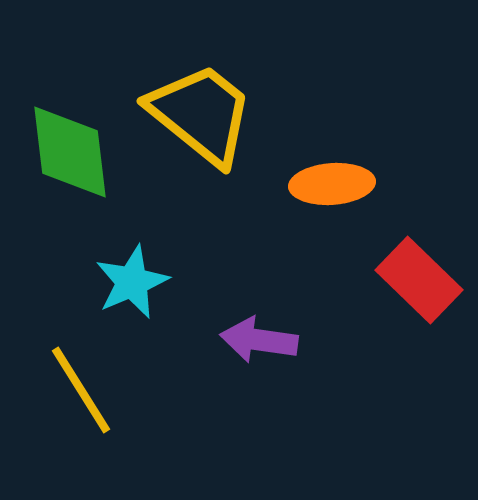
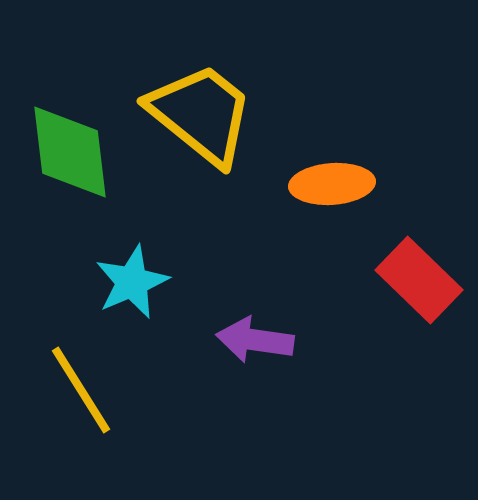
purple arrow: moved 4 px left
